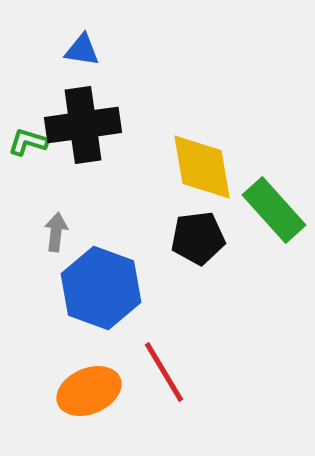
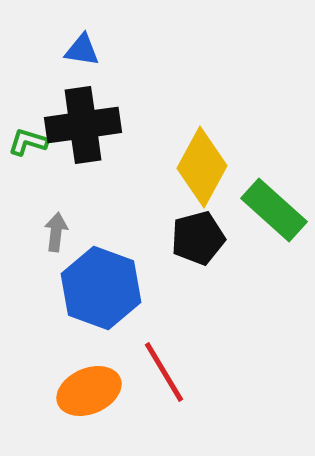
yellow diamond: rotated 38 degrees clockwise
green rectangle: rotated 6 degrees counterclockwise
black pentagon: rotated 8 degrees counterclockwise
